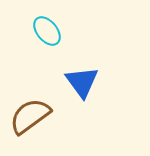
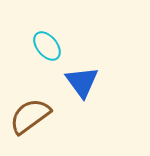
cyan ellipse: moved 15 px down
